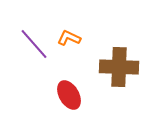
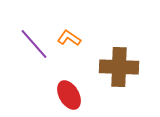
orange L-shape: rotated 10 degrees clockwise
